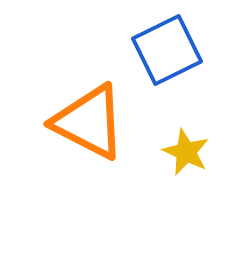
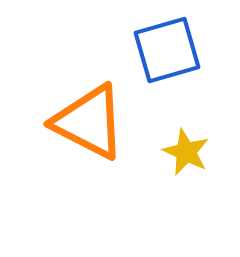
blue square: rotated 10 degrees clockwise
